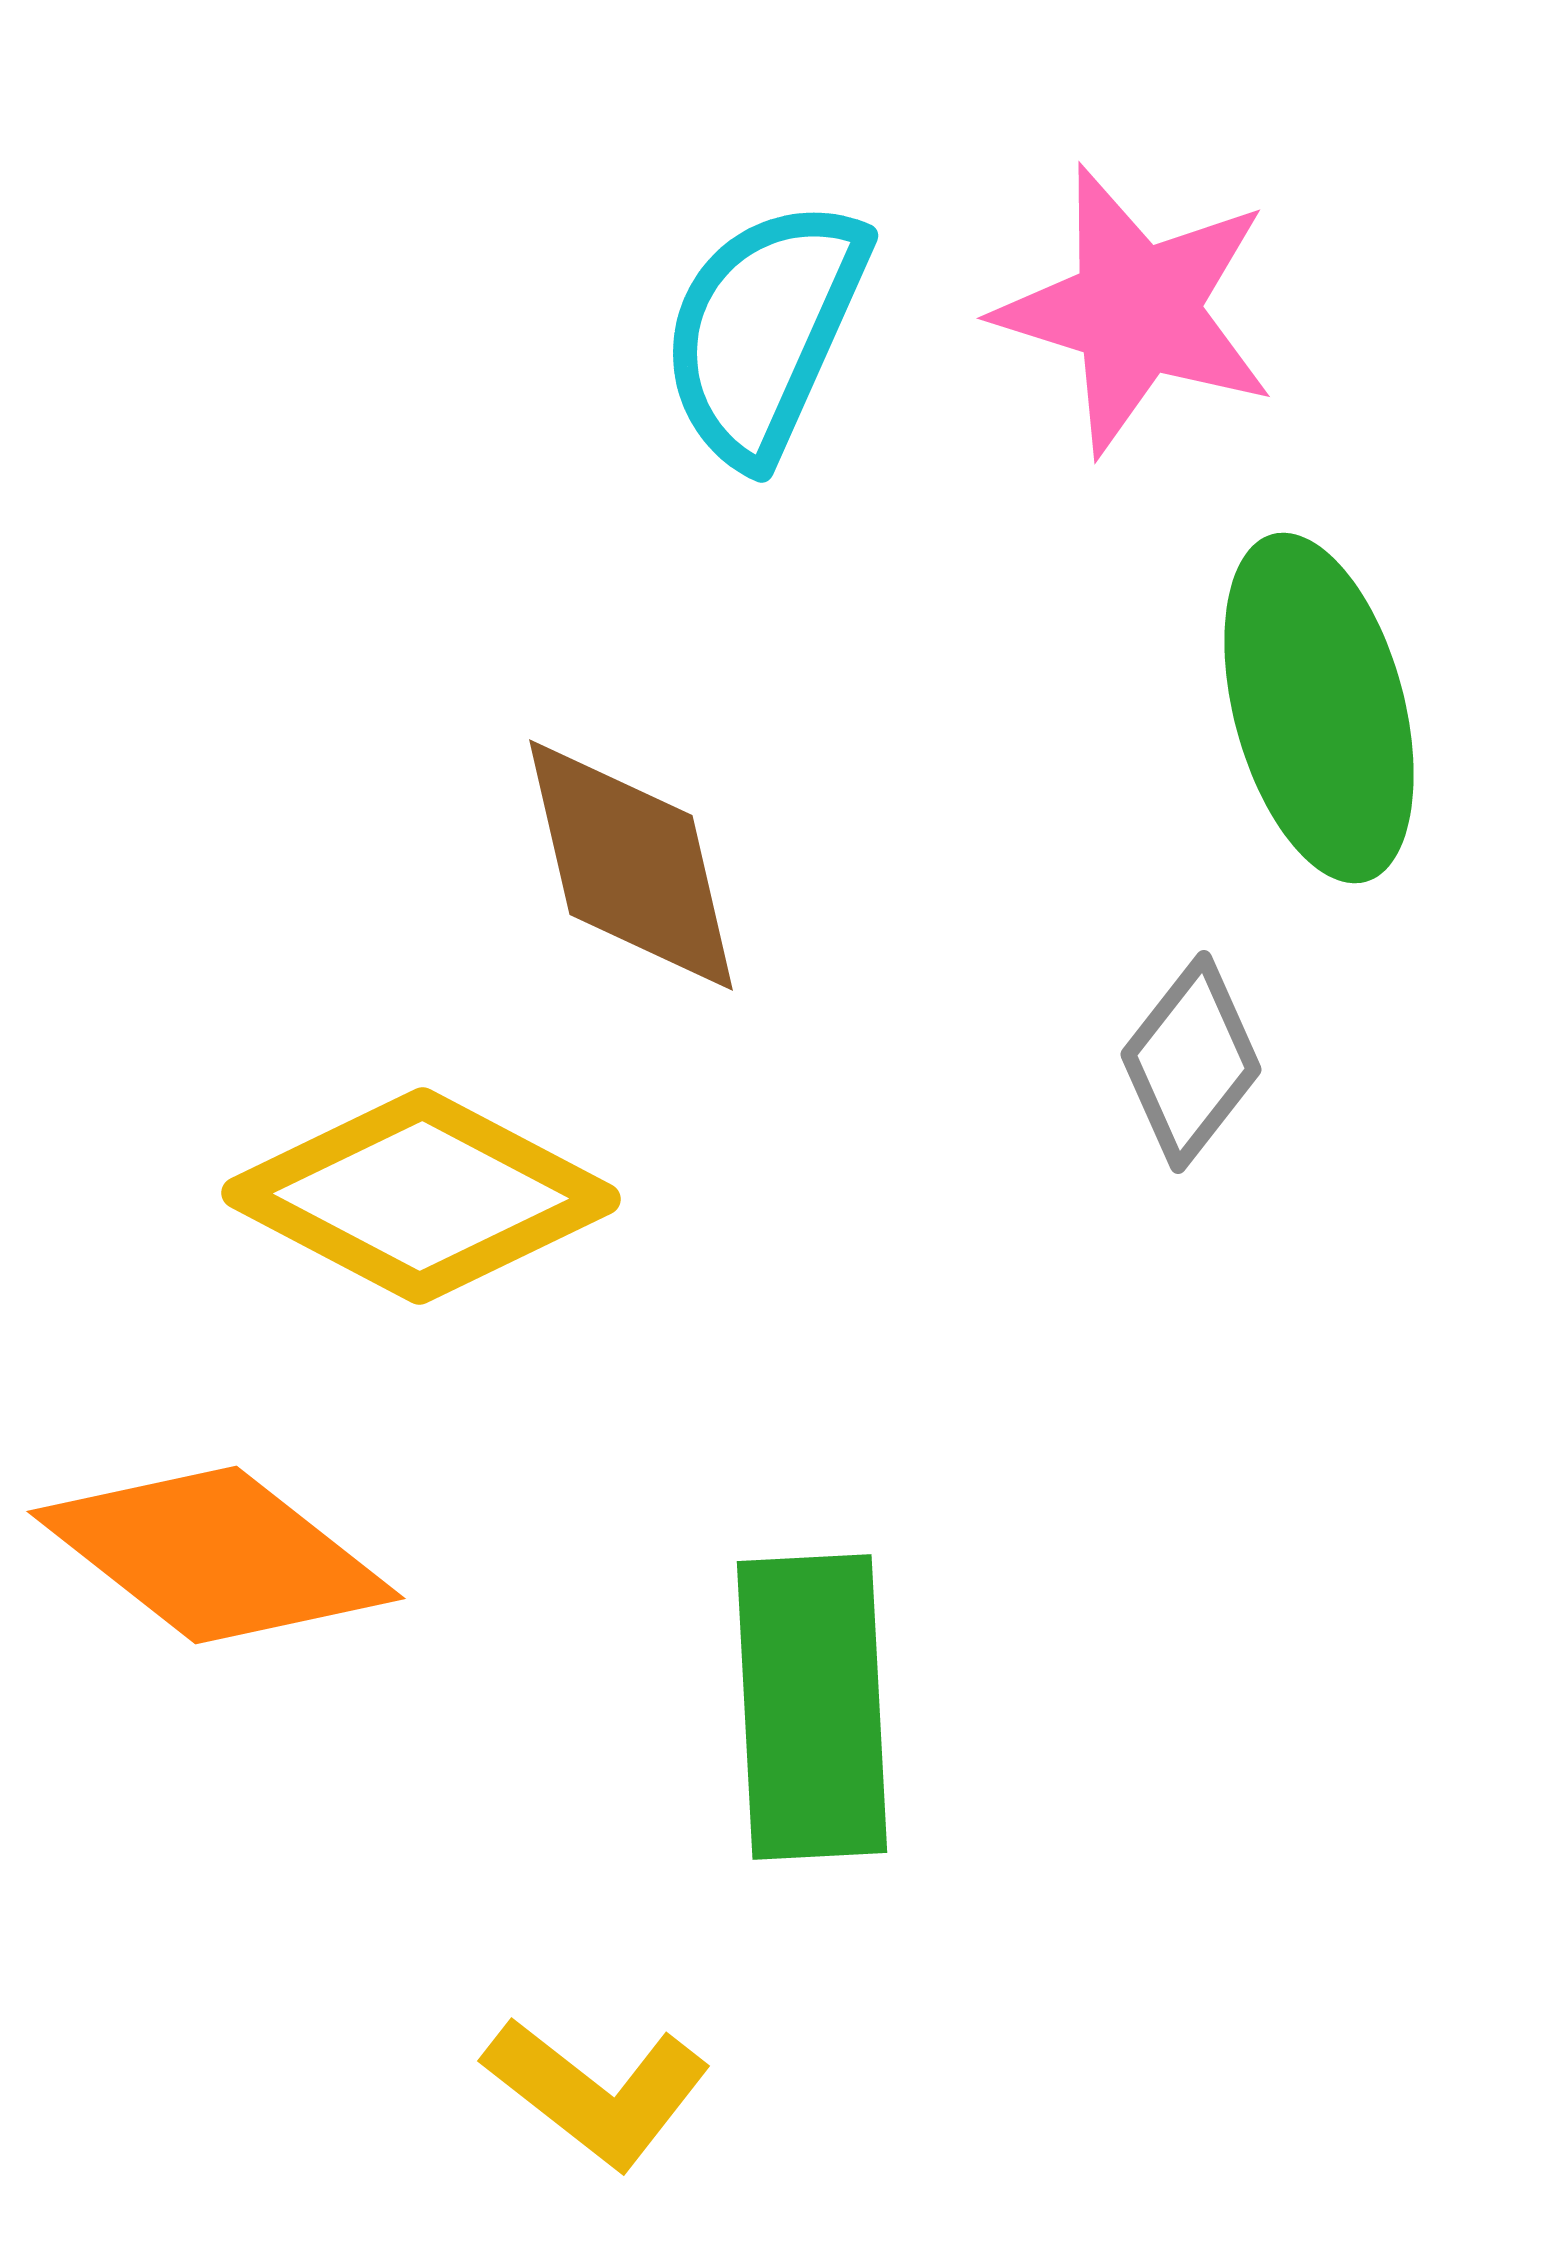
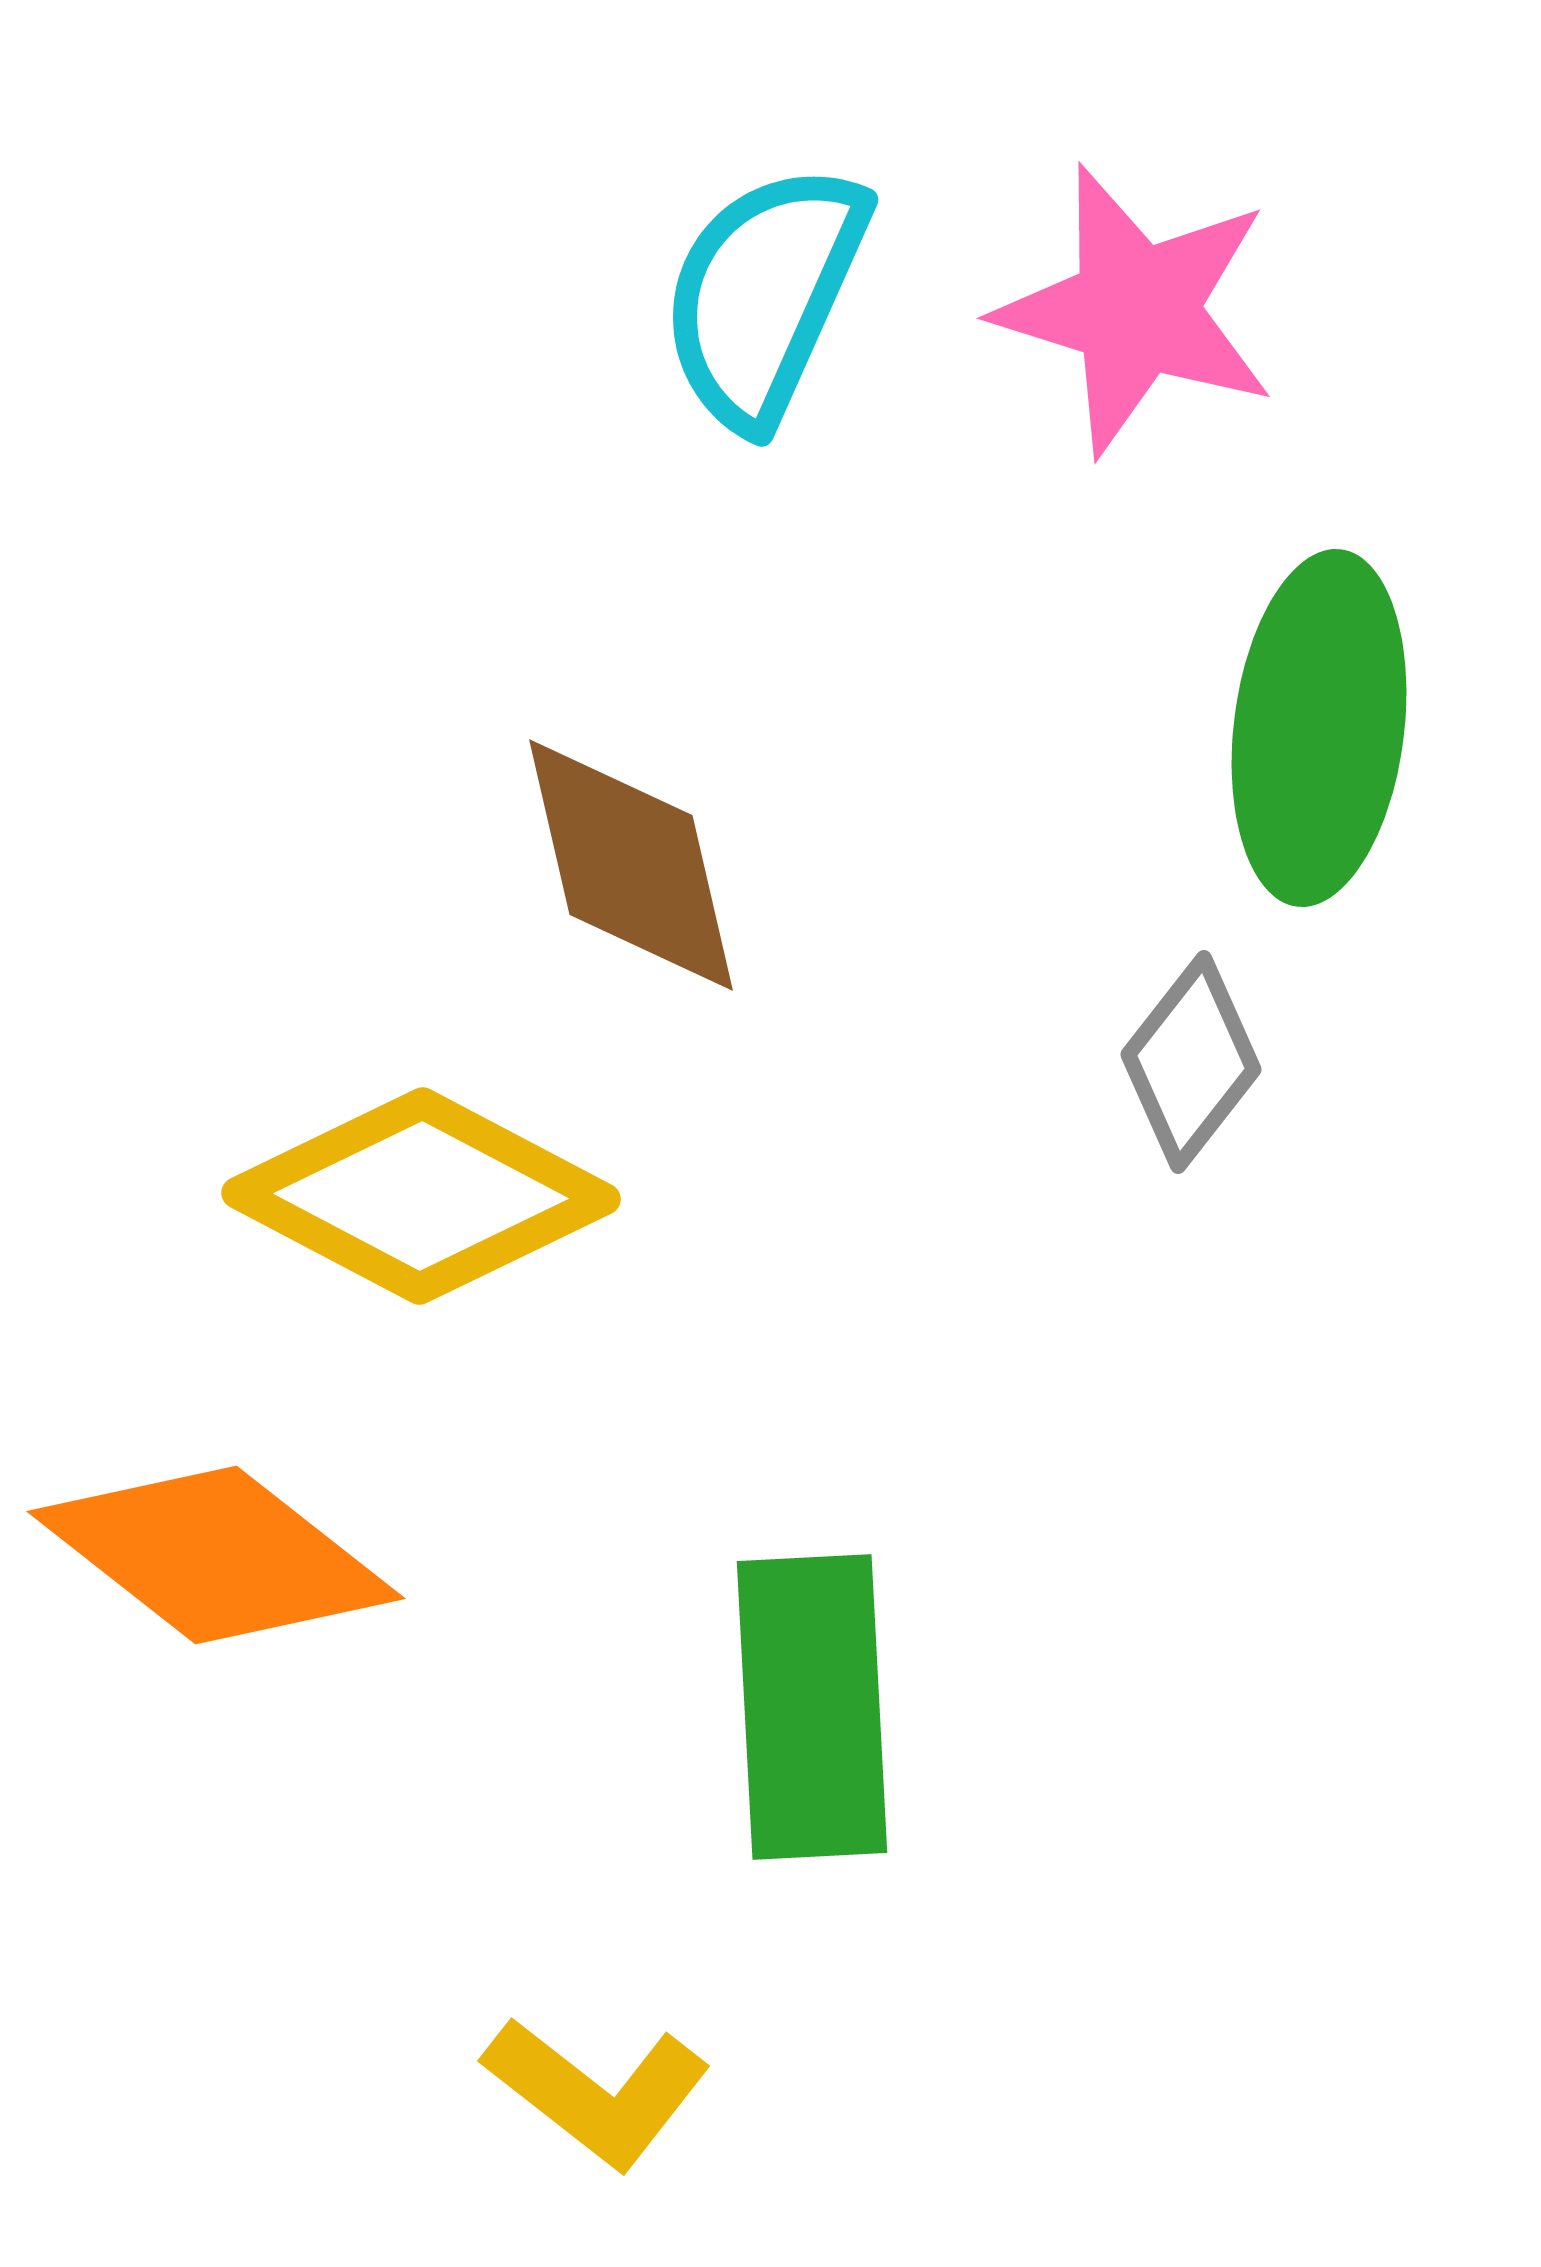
cyan semicircle: moved 36 px up
green ellipse: moved 20 px down; rotated 22 degrees clockwise
